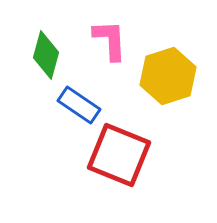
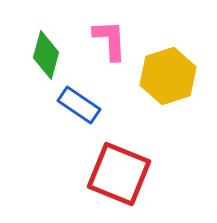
red square: moved 19 px down
